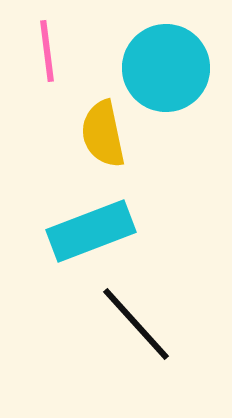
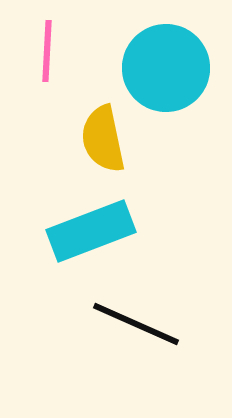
pink line: rotated 10 degrees clockwise
yellow semicircle: moved 5 px down
black line: rotated 24 degrees counterclockwise
